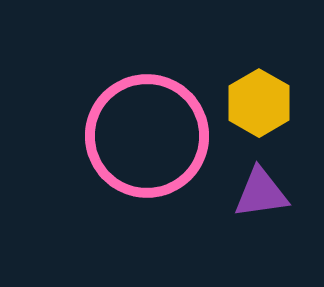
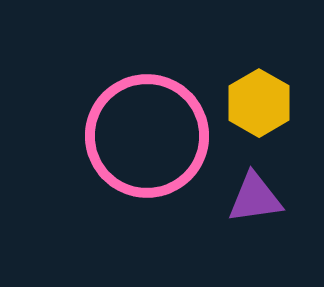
purple triangle: moved 6 px left, 5 px down
